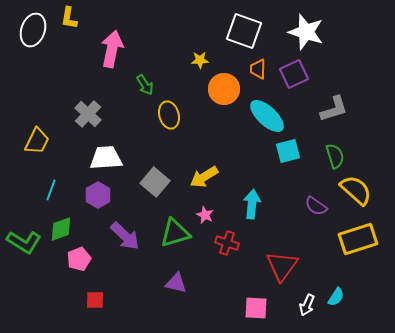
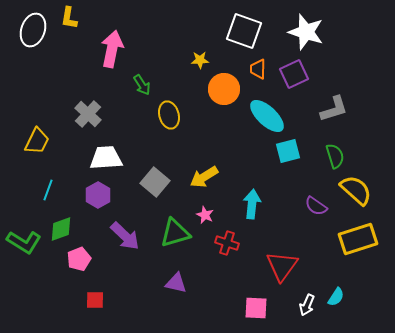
green arrow: moved 3 px left
cyan line: moved 3 px left
